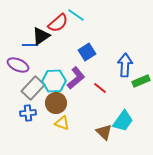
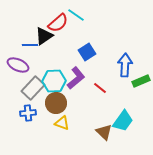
black triangle: moved 3 px right
